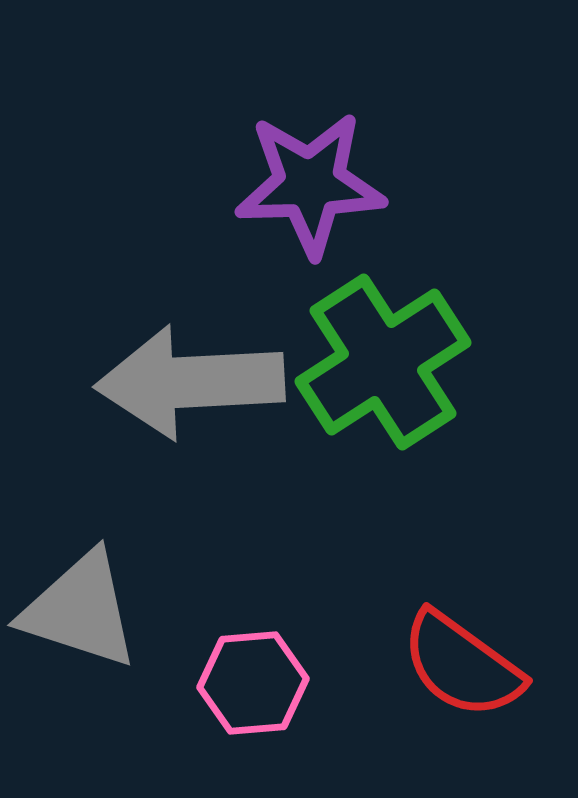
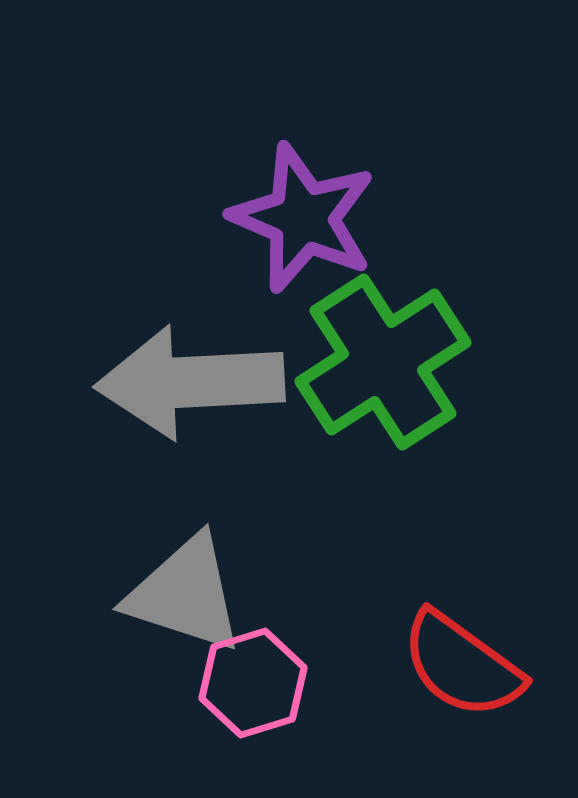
purple star: moved 7 px left, 34 px down; rotated 25 degrees clockwise
gray triangle: moved 105 px right, 16 px up
pink hexagon: rotated 12 degrees counterclockwise
